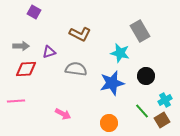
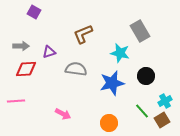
brown L-shape: moved 3 px right; rotated 130 degrees clockwise
cyan cross: moved 1 px down
